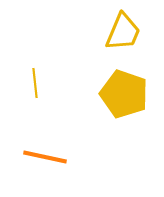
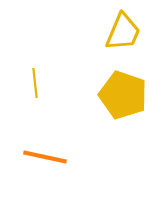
yellow pentagon: moved 1 px left, 1 px down
